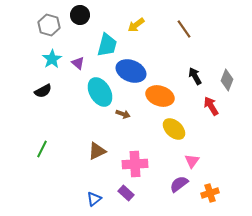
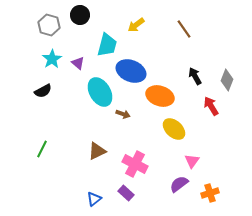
pink cross: rotated 30 degrees clockwise
